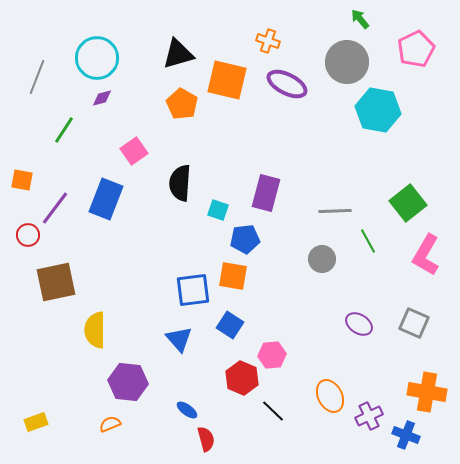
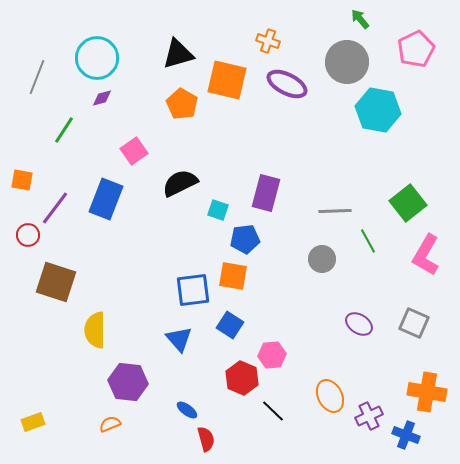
black semicircle at (180, 183): rotated 60 degrees clockwise
brown square at (56, 282): rotated 30 degrees clockwise
yellow rectangle at (36, 422): moved 3 px left
